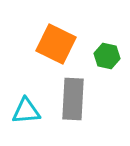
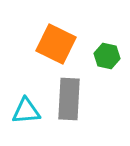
gray rectangle: moved 4 px left
